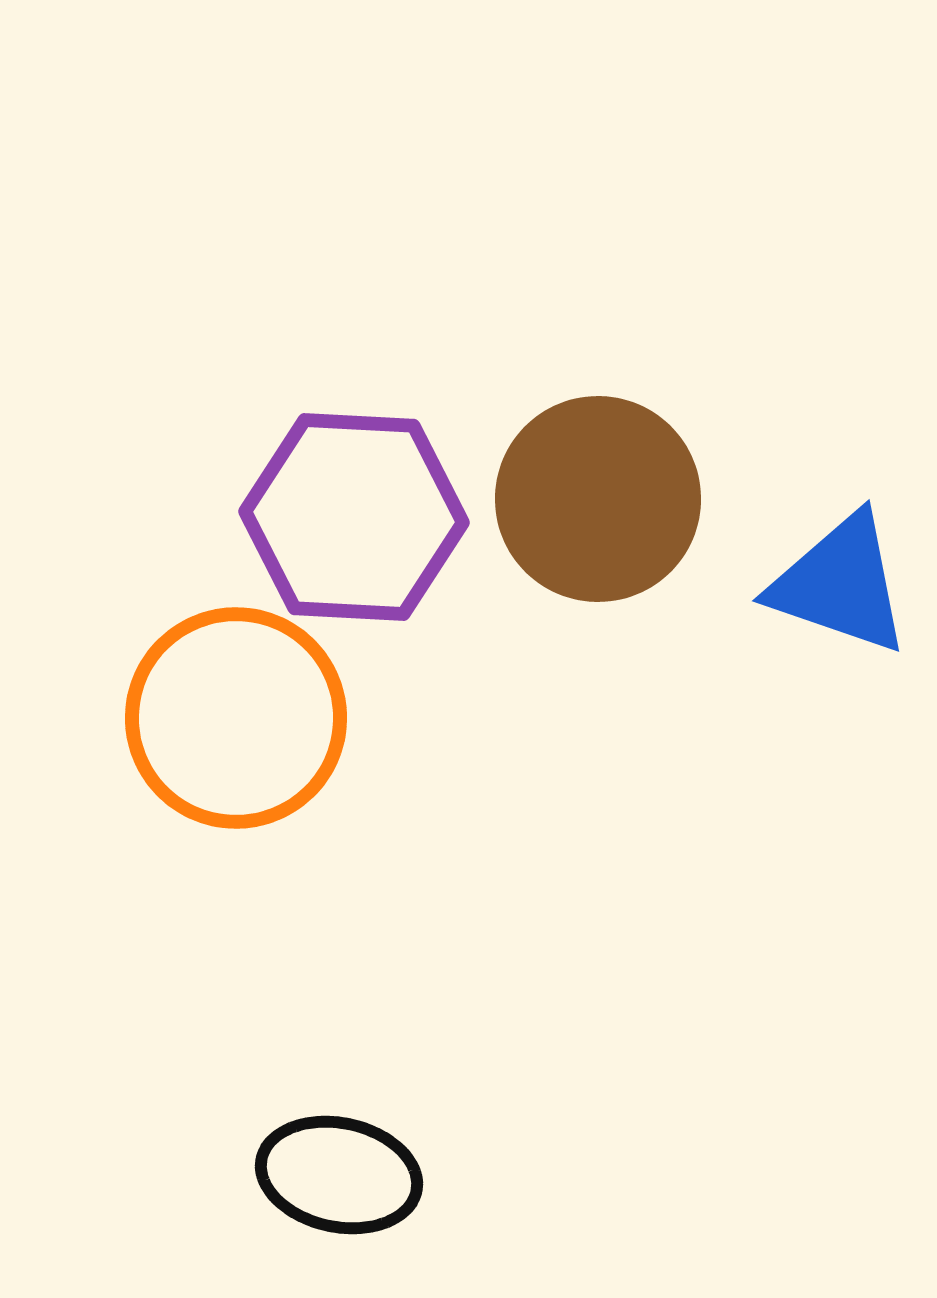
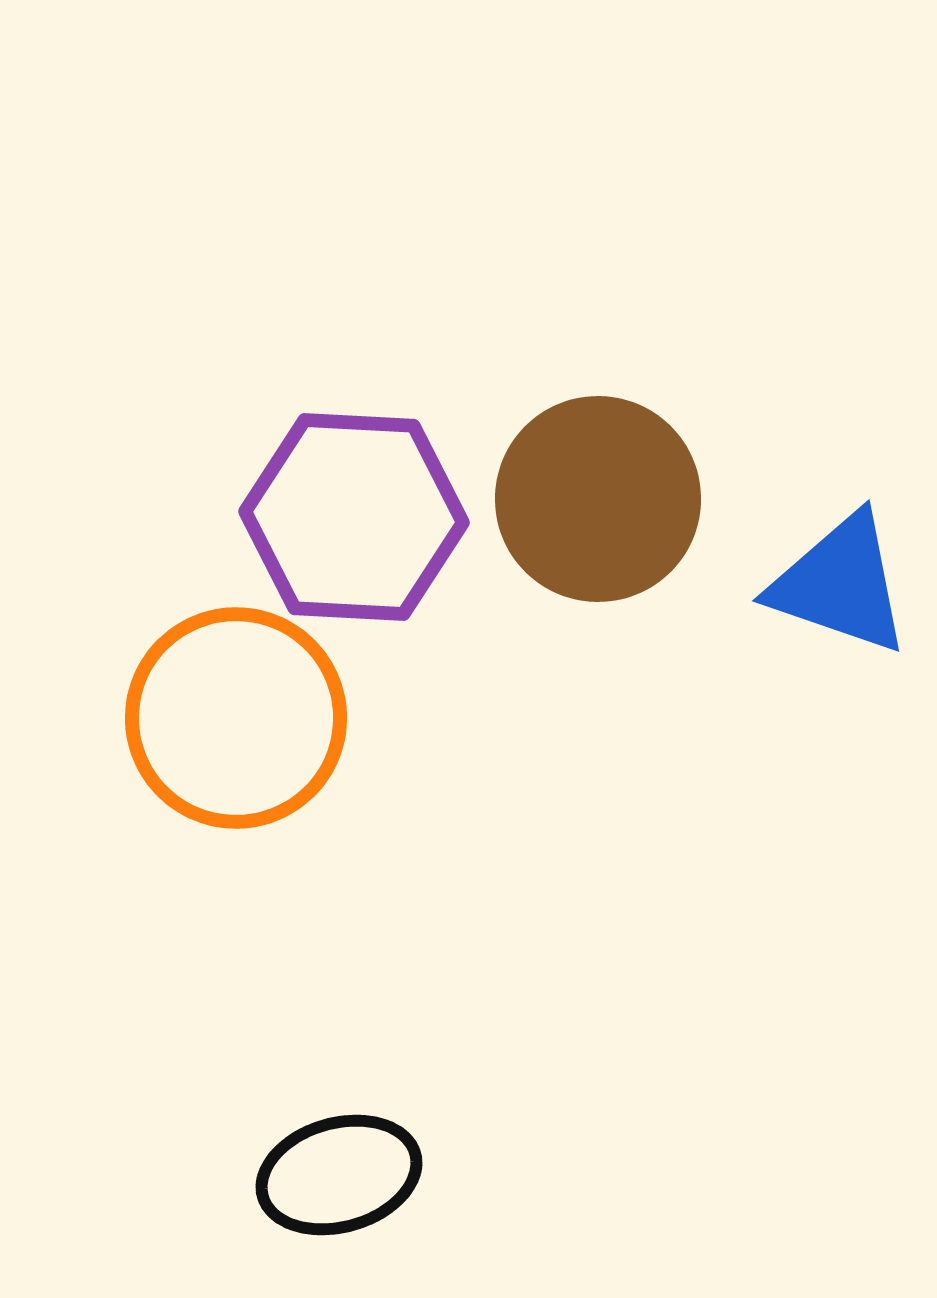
black ellipse: rotated 28 degrees counterclockwise
